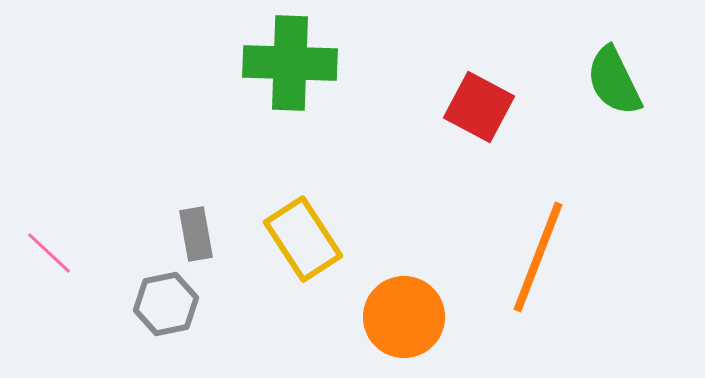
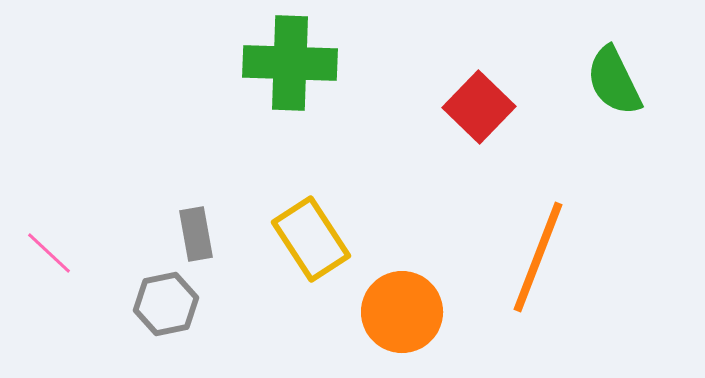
red square: rotated 16 degrees clockwise
yellow rectangle: moved 8 px right
orange circle: moved 2 px left, 5 px up
